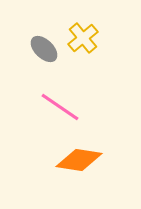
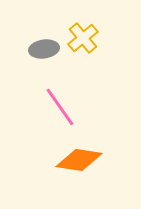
gray ellipse: rotated 52 degrees counterclockwise
pink line: rotated 21 degrees clockwise
